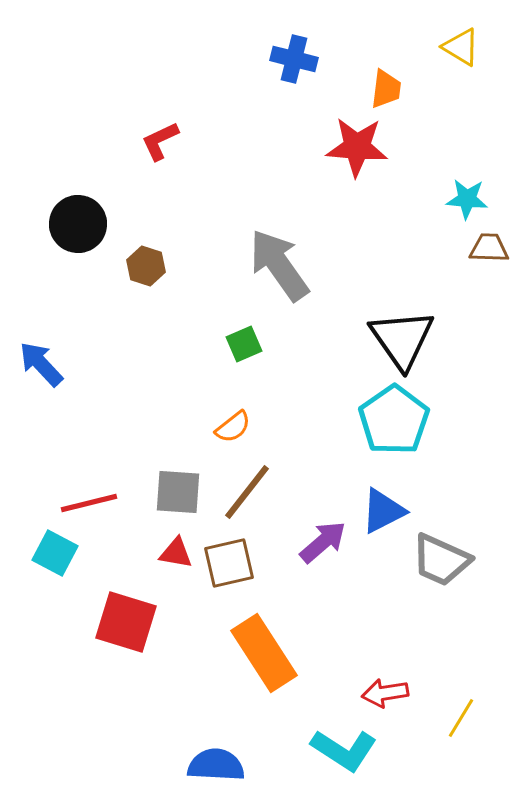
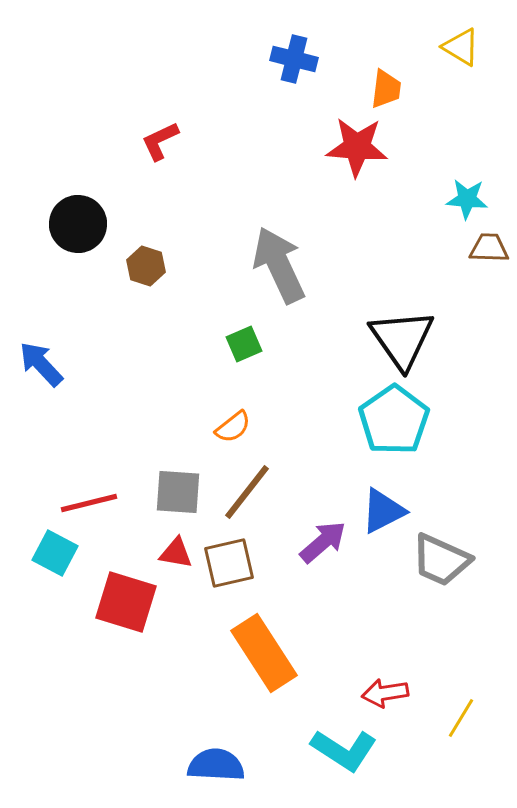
gray arrow: rotated 10 degrees clockwise
red square: moved 20 px up
